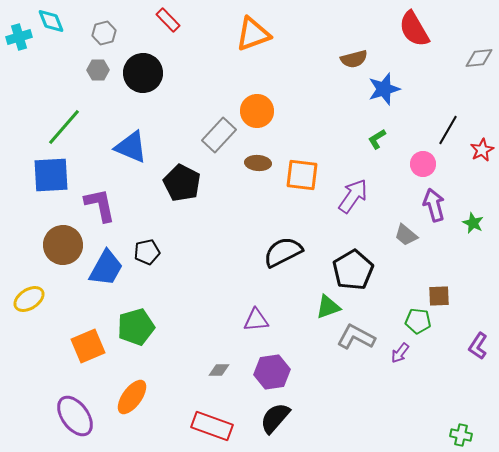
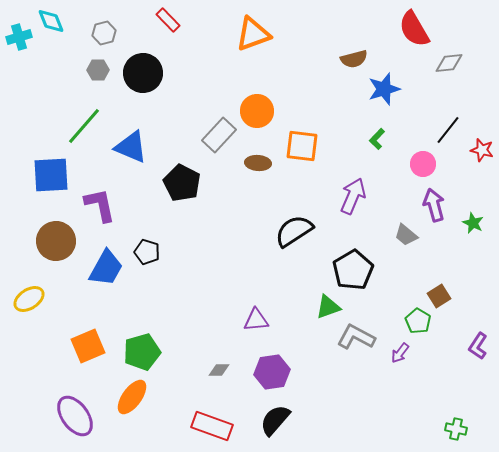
gray diamond at (479, 58): moved 30 px left, 5 px down
green line at (64, 127): moved 20 px right, 1 px up
black line at (448, 130): rotated 8 degrees clockwise
green L-shape at (377, 139): rotated 15 degrees counterclockwise
red star at (482, 150): rotated 30 degrees counterclockwise
orange square at (302, 175): moved 29 px up
purple arrow at (353, 196): rotated 12 degrees counterclockwise
brown circle at (63, 245): moved 7 px left, 4 px up
black pentagon at (147, 252): rotated 30 degrees clockwise
black semicircle at (283, 252): moved 11 px right, 21 px up; rotated 6 degrees counterclockwise
brown square at (439, 296): rotated 30 degrees counterclockwise
green pentagon at (418, 321): rotated 25 degrees clockwise
green pentagon at (136, 327): moved 6 px right, 25 px down
black semicircle at (275, 418): moved 2 px down
green cross at (461, 435): moved 5 px left, 6 px up
